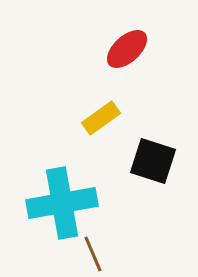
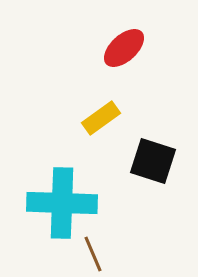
red ellipse: moved 3 px left, 1 px up
cyan cross: rotated 12 degrees clockwise
